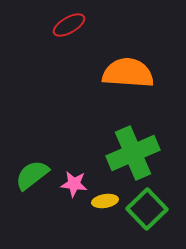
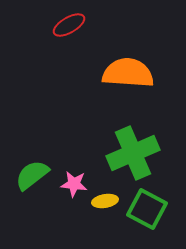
green square: rotated 18 degrees counterclockwise
